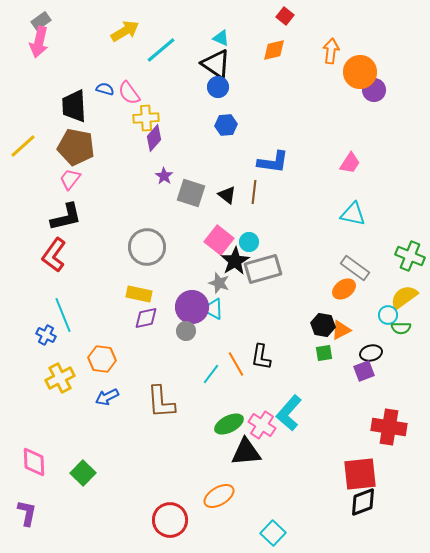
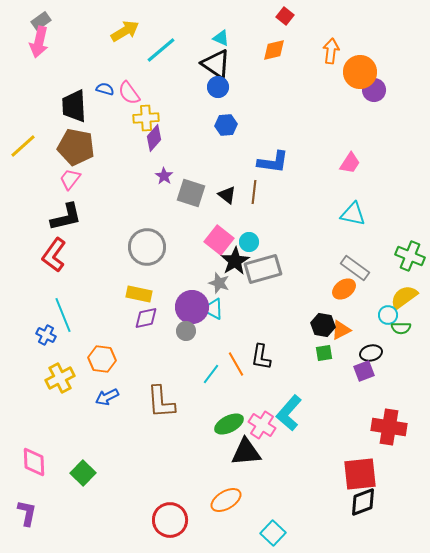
orange ellipse at (219, 496): moved 7 px right, 4 px down
